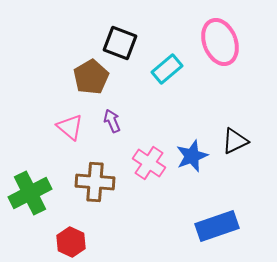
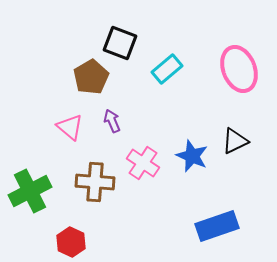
pink ellipse: moved 19 px right, 27 px down
blue star: rotated 28 degrees counterclockwise
pink cross: moved 6 px left
green cross: moved 2 px up
